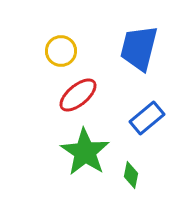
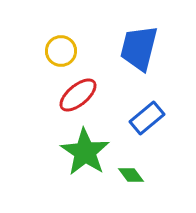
green diamond: rotated 48 degrees counterclockwise
